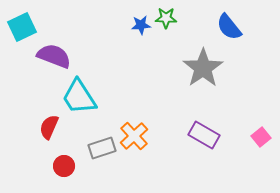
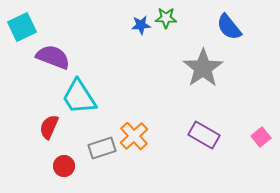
purple semicircle: moved 1 px left, 1 px down
